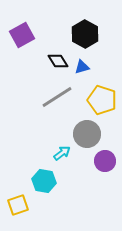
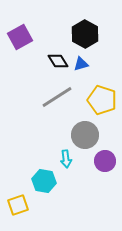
purple square: moved 2 px left, 2 px down
blue triangle: moved 1 px left, 3 px up
gray circle: moved 2 px left, 1 px down
cyan arrow: moved 4 px right, 6 px down; rotated 120 degrees clockwise
